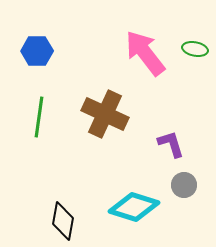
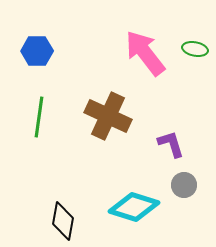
brown cross: moved 3 px right, 2 px down
